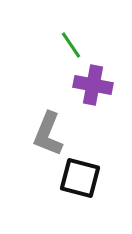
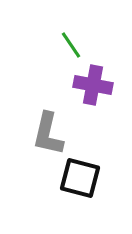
gray L-shape: rotated 9 degrees counterclockwise
